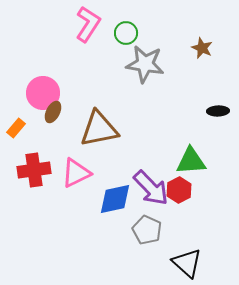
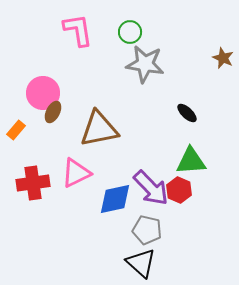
pink L-shape: moved 10 px left, 6 px down; rotated 42 degrees counterclockwise
green circle: moved 4 px right, 1 px up
brown star: moved 21 px right, 10 px down
black ellipse: moved 31 px left, 2 px down; rotated 45 degrees clockwise
orange rectangle: moved 2 px down
red cross: moved 1 px left, 13 px down
red hexagon: rotated 10 degrees counterclockwise
gray pentagon: rotated 12 degrees counterclockwise
black triangle: moved 46 px left
